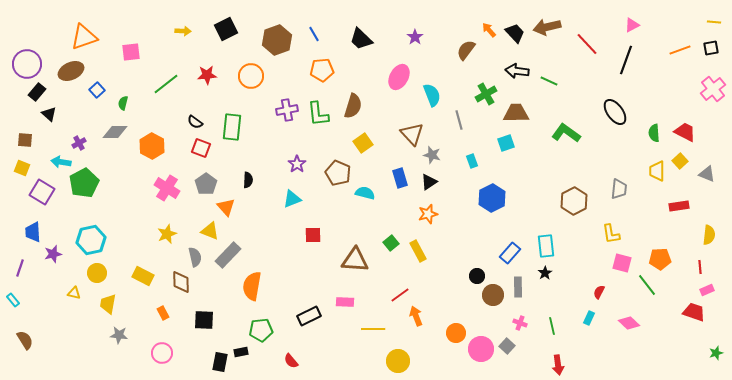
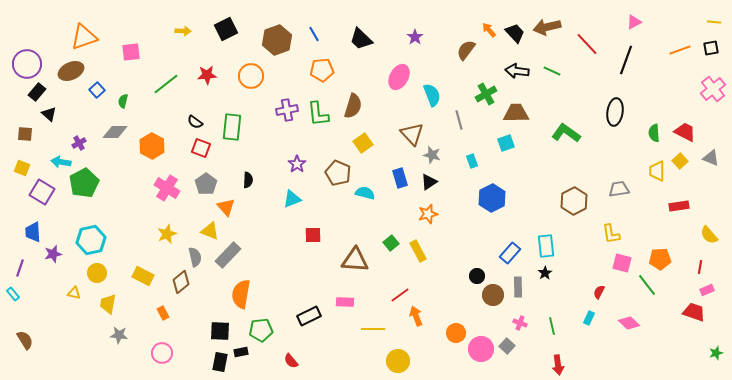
pink triangle at (632, 25): moved 2 px right, 3 px up
green line at (549, 81): moved 3 px right, 10 px up
green semicircle at (123, 103): moved 2 px up
black ellipse at (615, 112): rotated 44 degrees clockwise
brown square at (25, 140): moved 6 px up
gray triangle at (707, 174): moved 4 px right, 16 px up
gray trapezoid at (619, 189): rotated 105 degrees counterclockwise
yellow semicircle at (709, 235): rotated 132 degrees clockwise
red line at (700, 267): rotated 16 degrees clockwise
brown diamond at (181, 282): rotated 50 degrees clockwise
orange semicircle at (252, 286): moved 11 px left, 8 px down
cyan rectangle at (13, 300): moved 6 px up
black square at (204, 320): moved 16 px right, 11 px down
